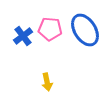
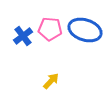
blue ellipse: rotated 40 degrees counterclockwise
yellow arrow: moved 4 px right, 1 px up; rotated 126 degrees counterclockwise
